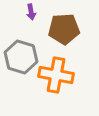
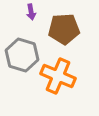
gray hexagon: moved 1 px right, 2 px up
orange cross: moved 2 px right, 1 px down; rotated 12 degrees clockwise
